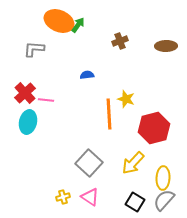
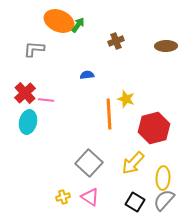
brown cross: moved 4 px left
